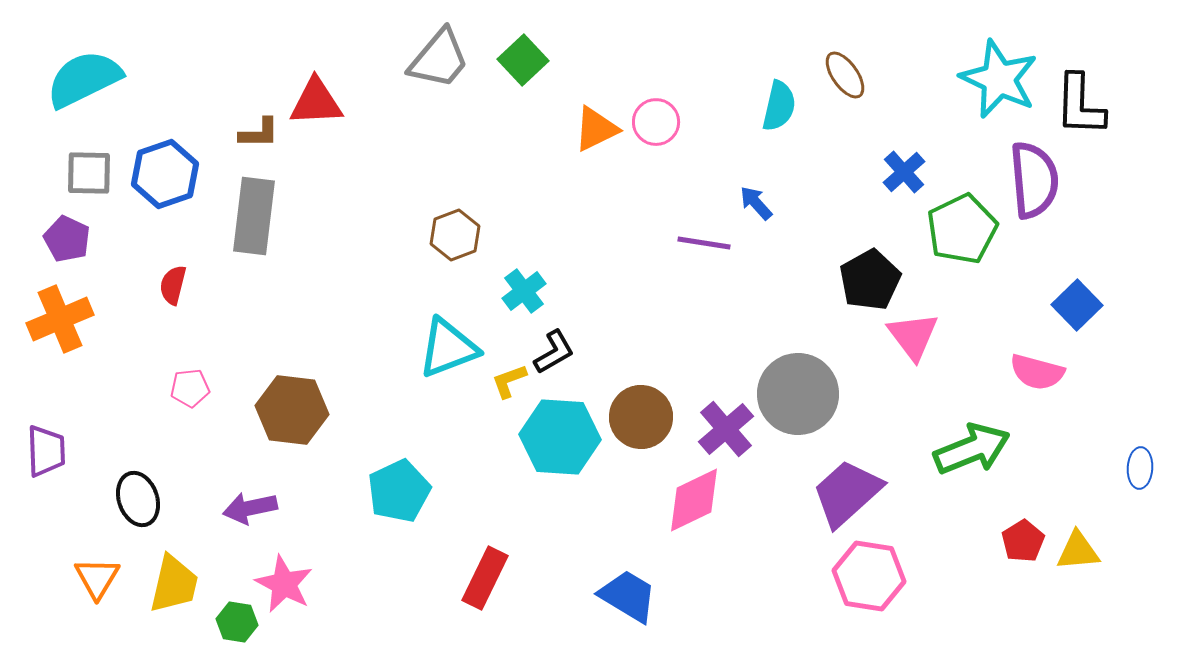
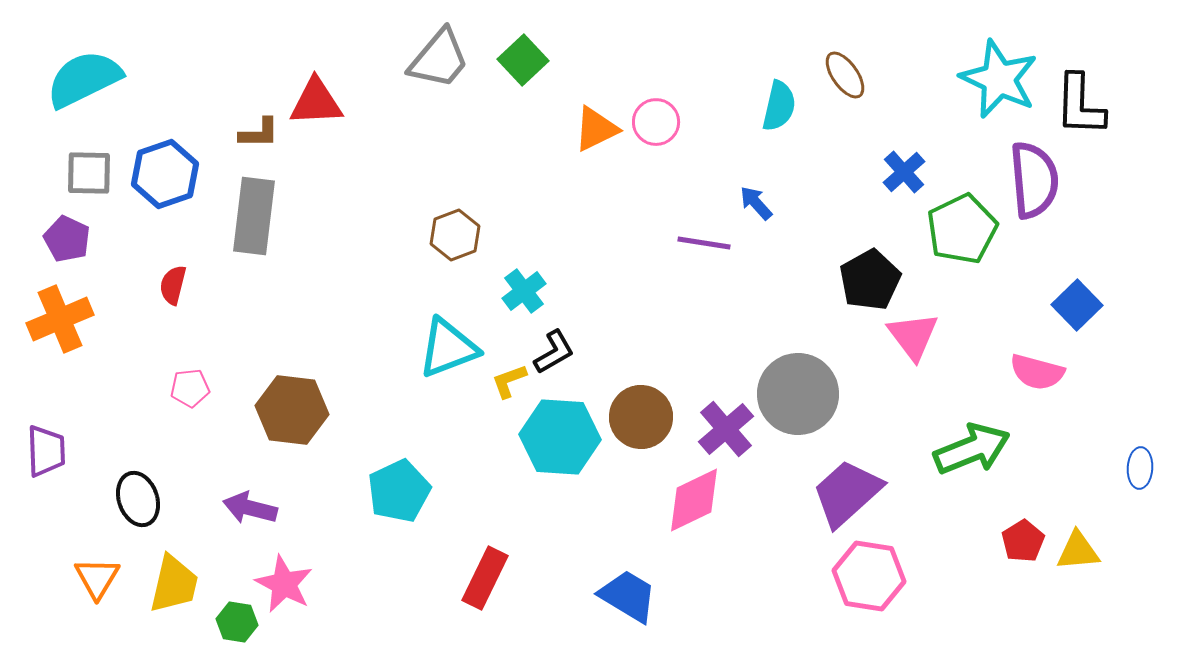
purple arrow at (250, 508): rotated 26 degrees clockwise
